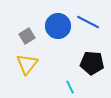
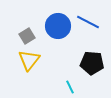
yellow triangle: moved 2 px right, 4 px up
